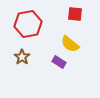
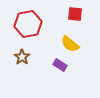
purple rectangle: moved 1 px right, 3 px down
